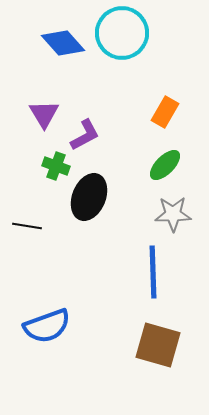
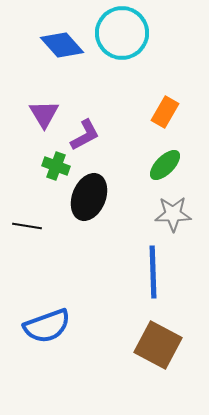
blue diamond: moved 1 px left, 2 px down
brown square: rotated 12 degrees clockwise
